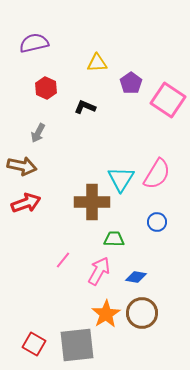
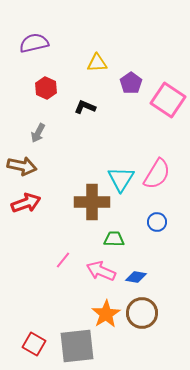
pink arrow: moved 2 px right; rotated 96 degrees counterclockwise
gray square: moved 1 px down
